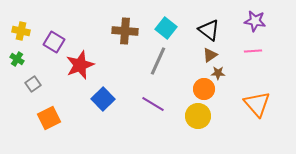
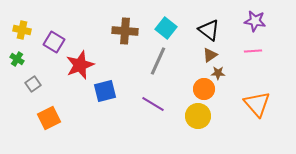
yellow cross: moved 1 px right, 1 px up
blue square: moved 2 px right, 8 px up; rotated 30 degrees clockwise
